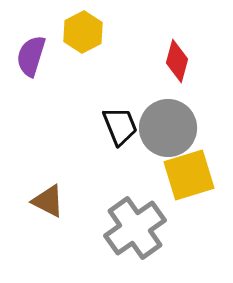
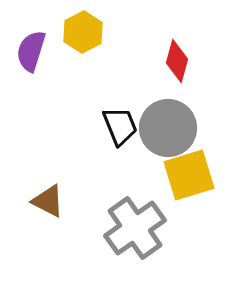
purple semicircle: moved 5 px up
